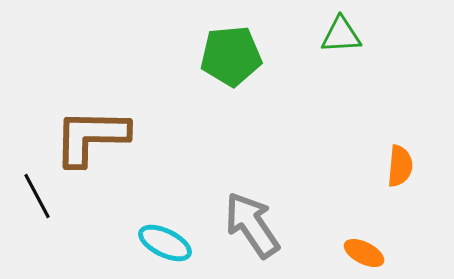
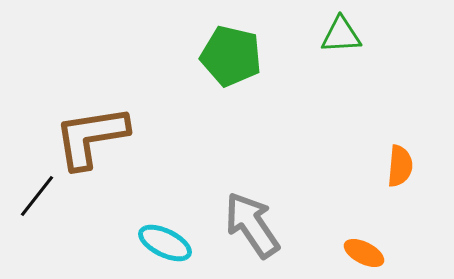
green pentagon: rotated 18 degrees clockwise
brown L-shape: rotated 10 degrees counterclockwise
black line: rotated 66 degrees clockwise
